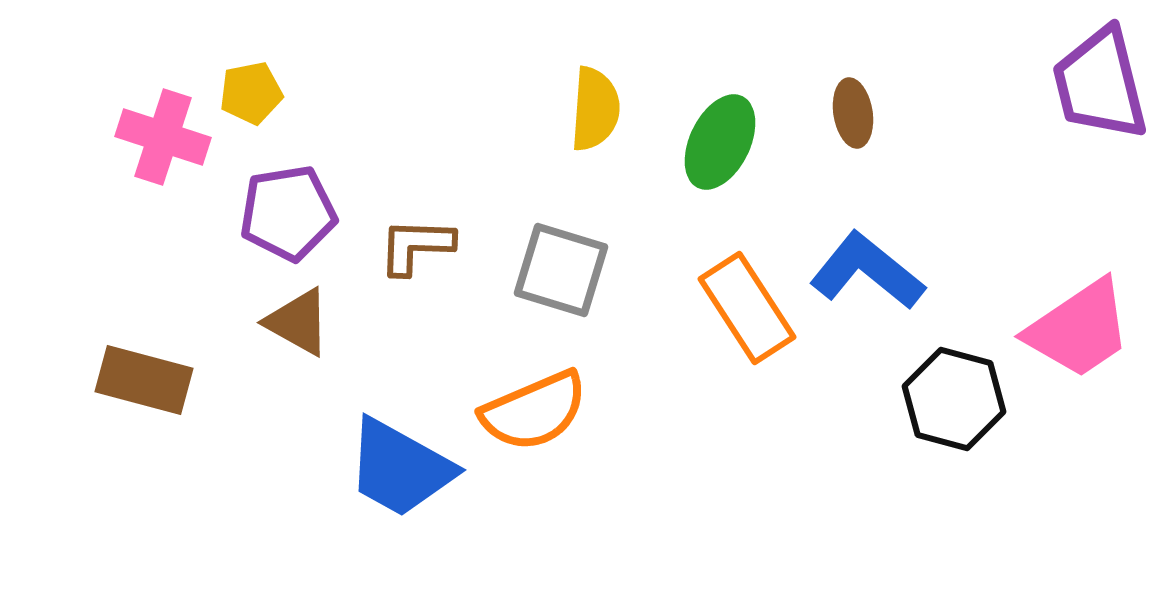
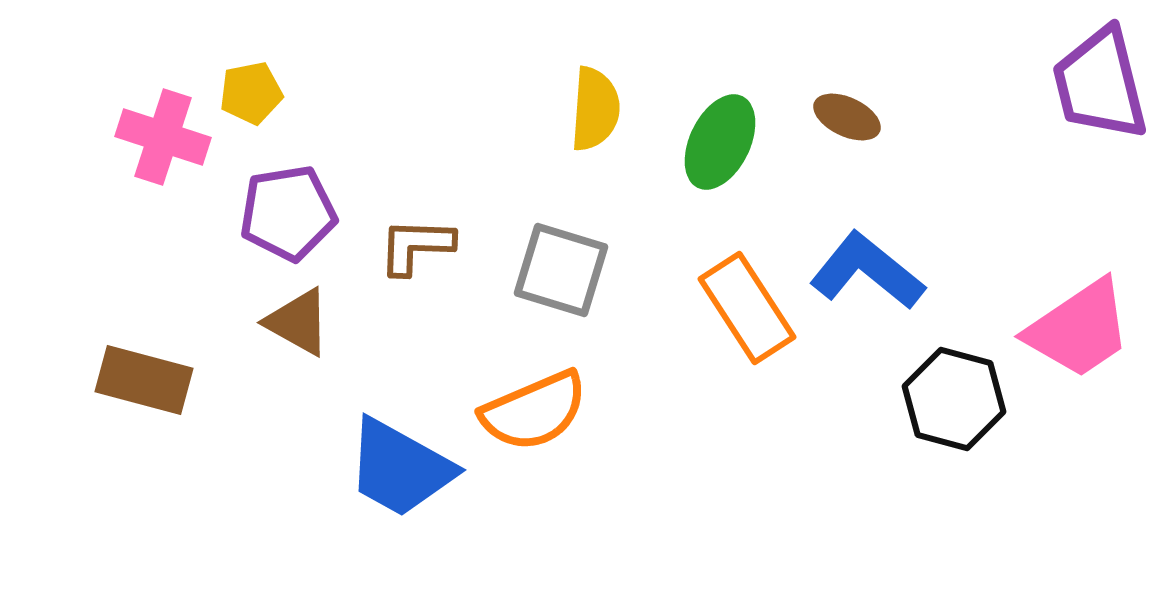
brown ellipse: moved 6 px left, 4 px down; rotated 56 degrees counterclockwise
